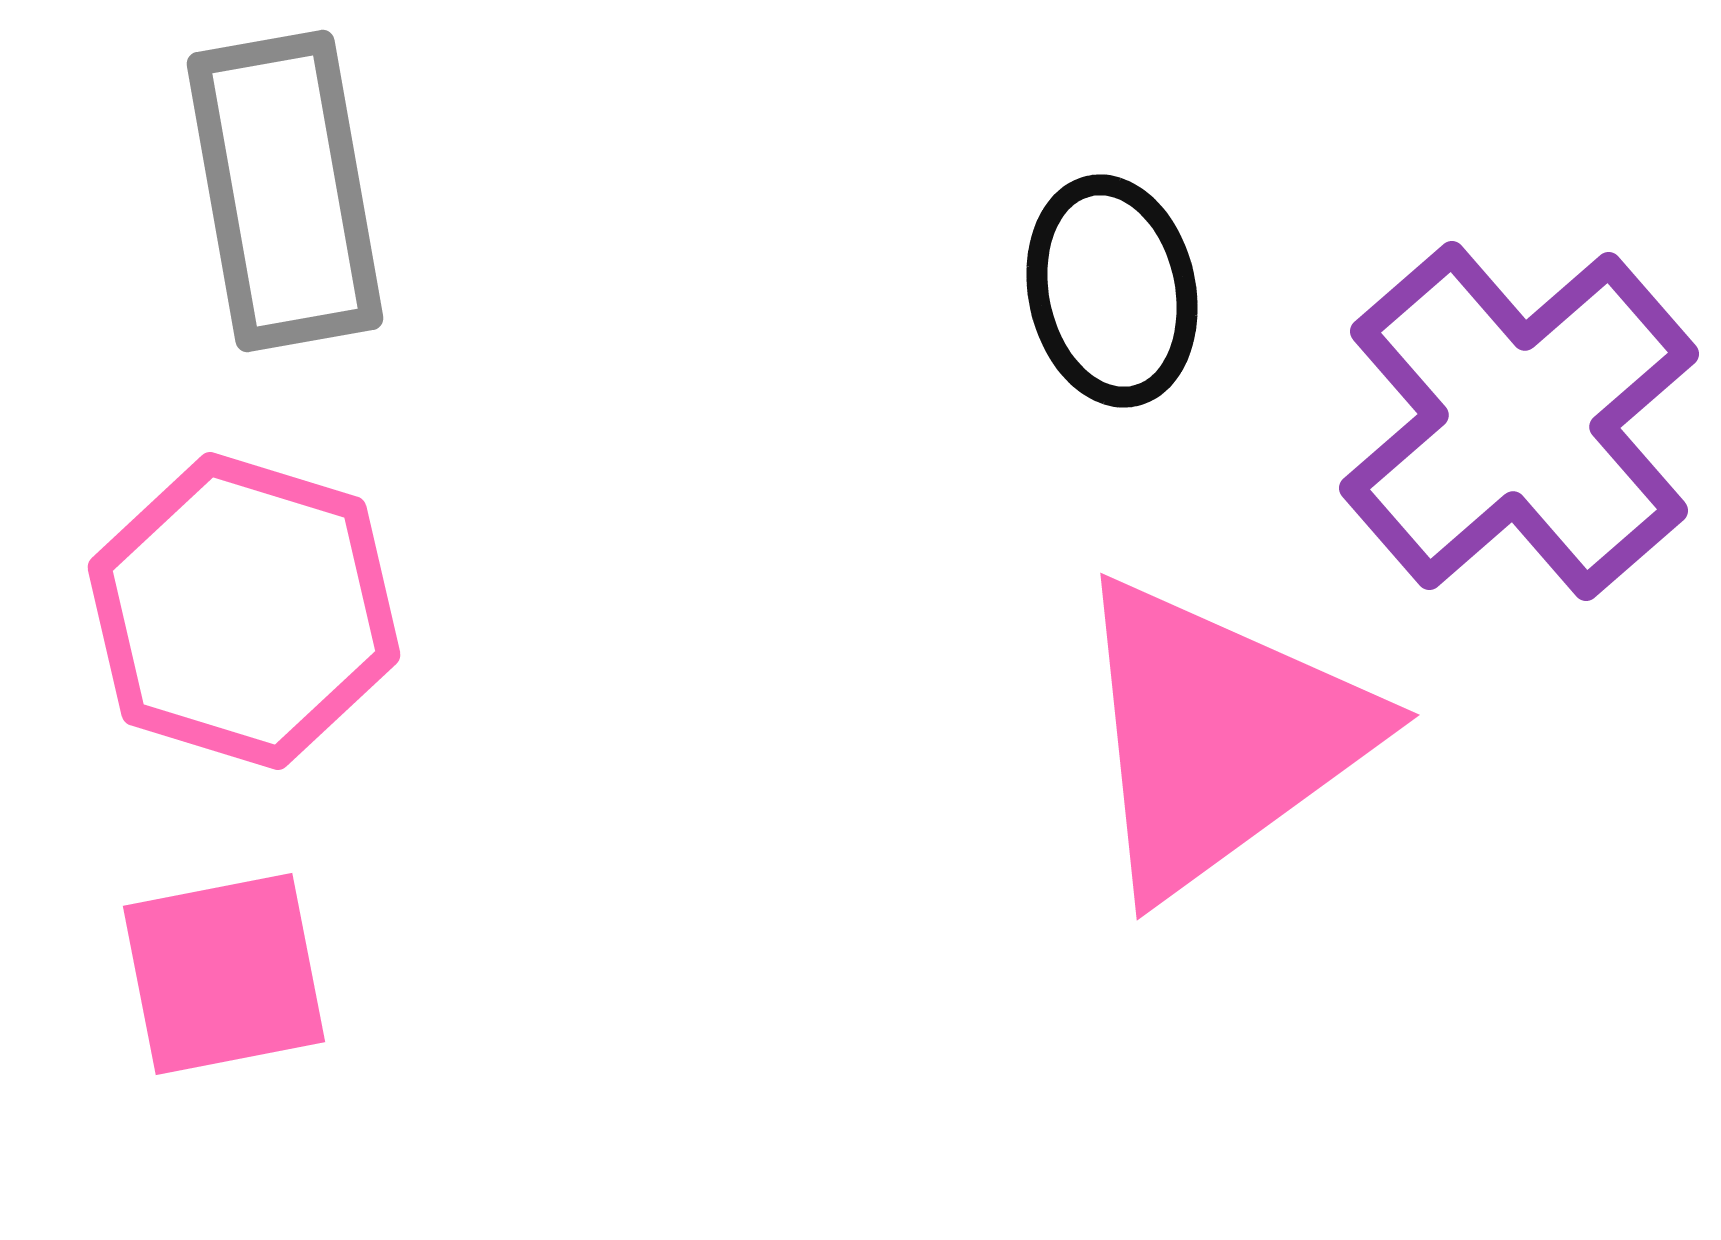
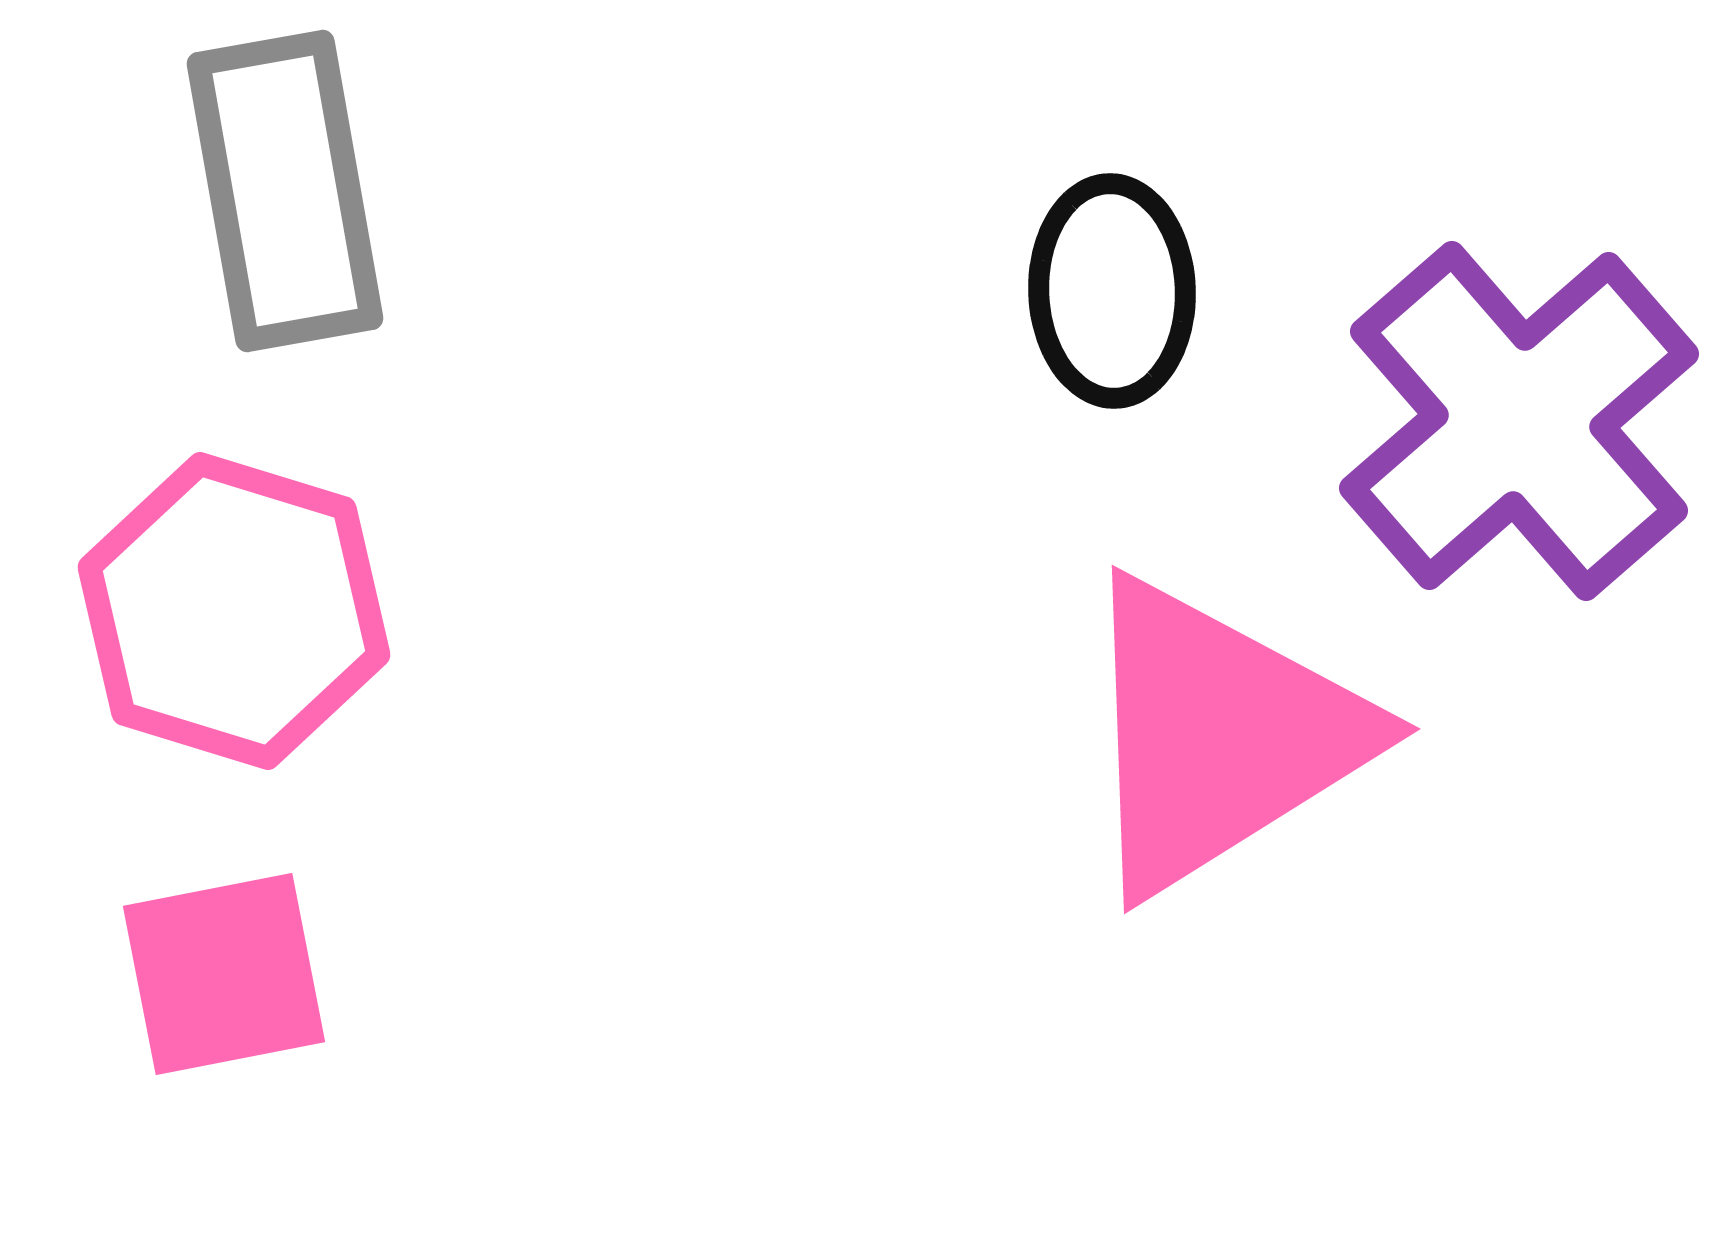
black ellipse: rotated 10 degrees clockwise
pink hexagon: moved 10 px left
pink triangle: rotated 4 degrees clockwise
